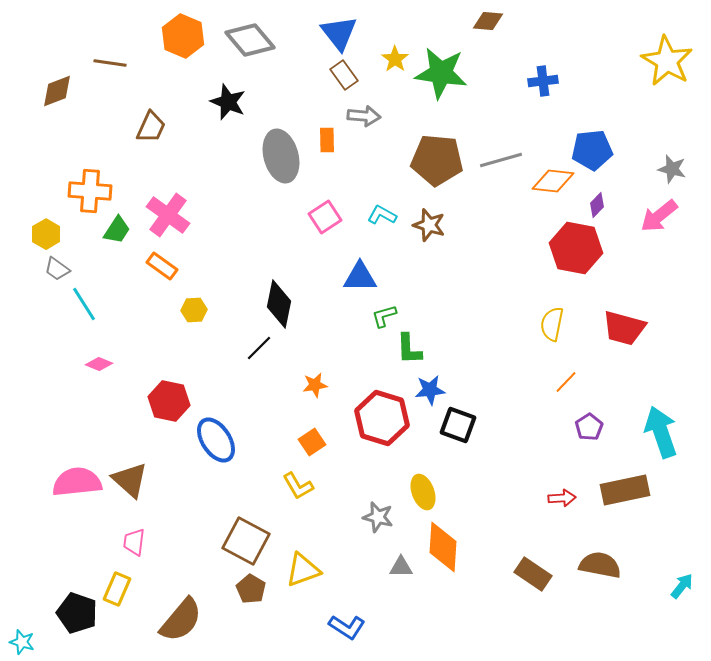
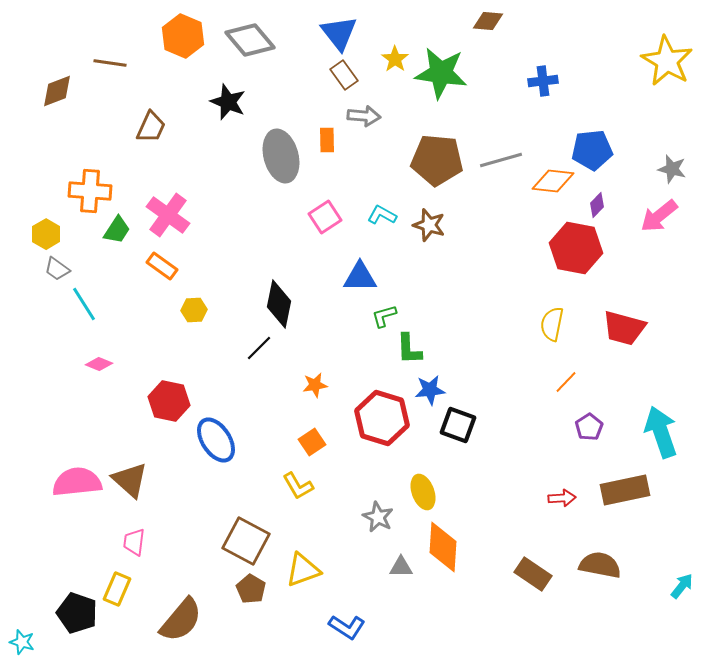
gray star at (378, 517): rotated 12 degrees clockwise
